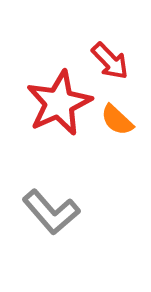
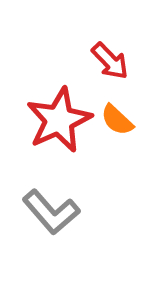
red star: moved 17 px down
